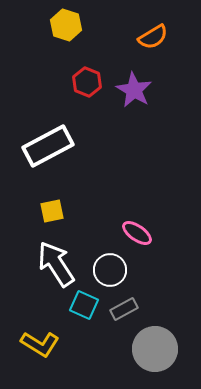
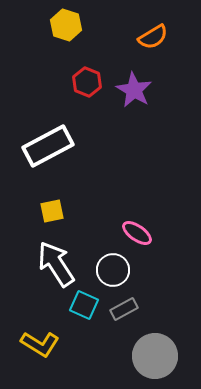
white circle: moved 3 px right
gray circle: moved 7 px down
